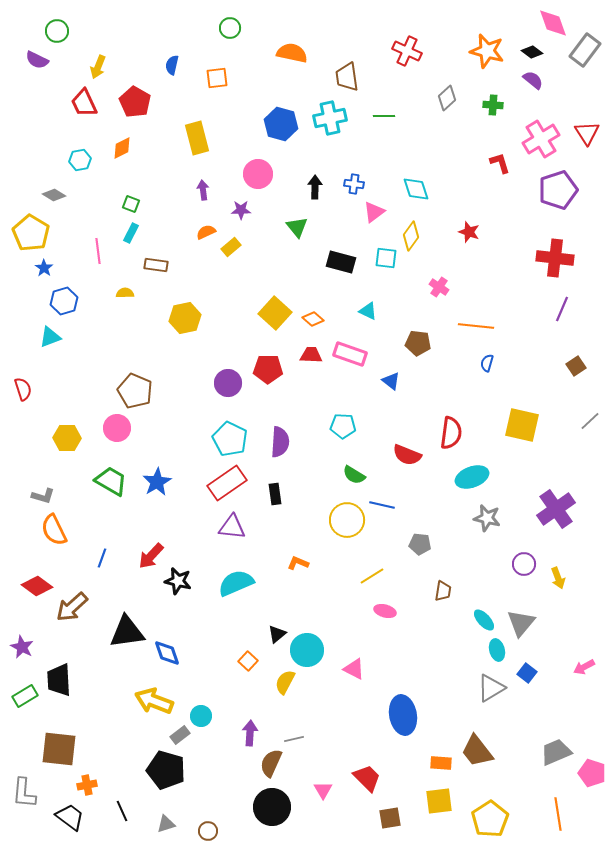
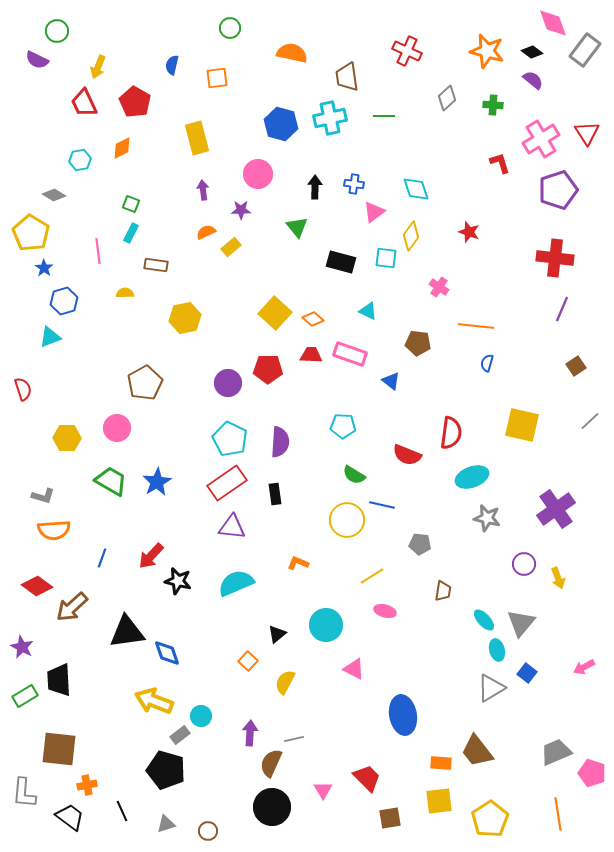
brown pentagon at (135, 391): moved 10 px right, 8 px up; rotated 20 degrees clockwise
orange semicircle at (54, 530): rotated 68 degrees counterclockwise
cyan circle at (307, 650): moved 19 px right, 25 px up
